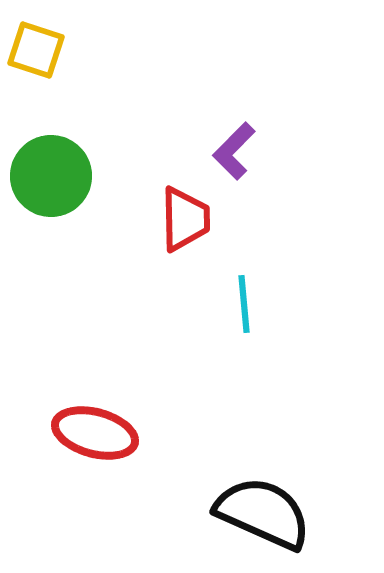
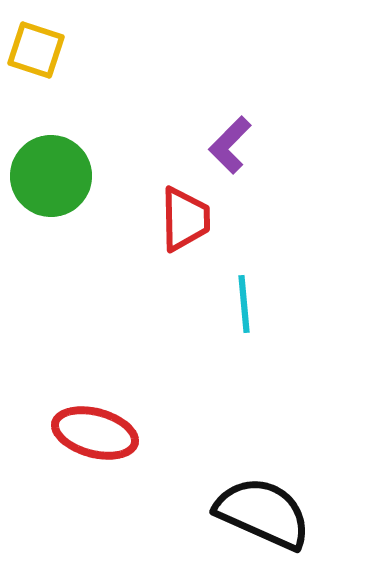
purple L-shape: moved 4 px left, 6 px up
